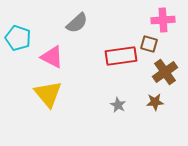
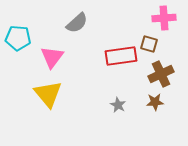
pink cross: moved 1 px right, 2 px up
cyan pentagon: rotated 15 degrees counterclockwise
pink triangle: rotated 40 degrees clockwise
brown cross: moved 4 px left, 2 px down; rotated 10 degrees clockwise
